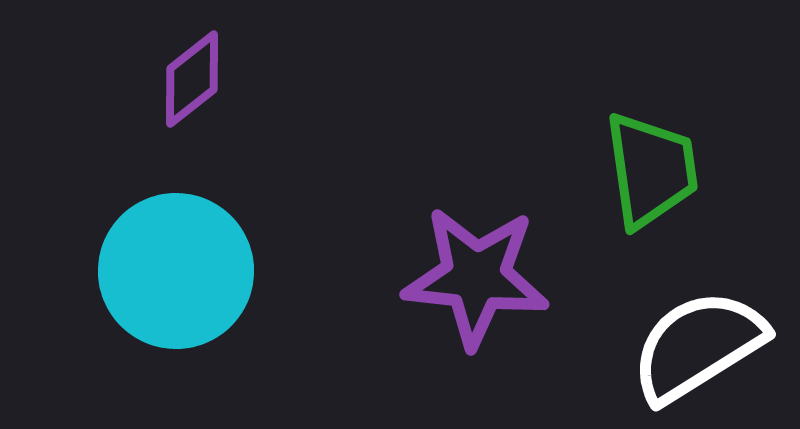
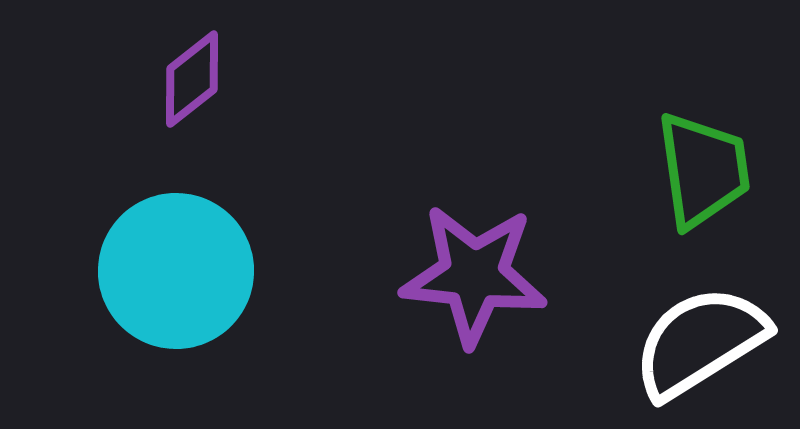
green trapezoid: moved 52 px right
purple star: moved 2 px left, 2 px up
white semicircle: moved 2 px right, 4 px up
